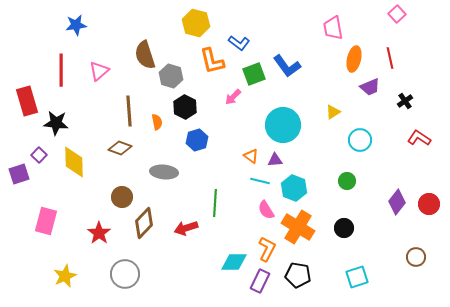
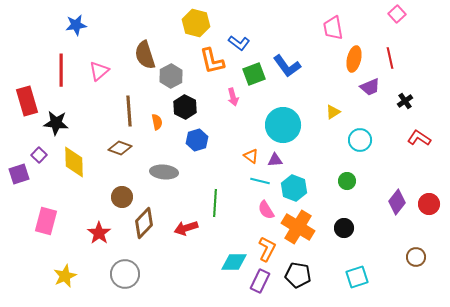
gray hexagon at (171, 76): rotated 15 degrees clockwise
pink arrow at (233, 97): rotated 60 degrees counterclockwise
